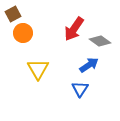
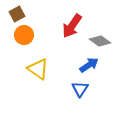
brown square: moved 4 px right
red arrow: moved 2 px left, 3 px up
orange circle: moved 1 px right, 2 px down
yellow triangle: rotated 25 degrees counterclockwise
